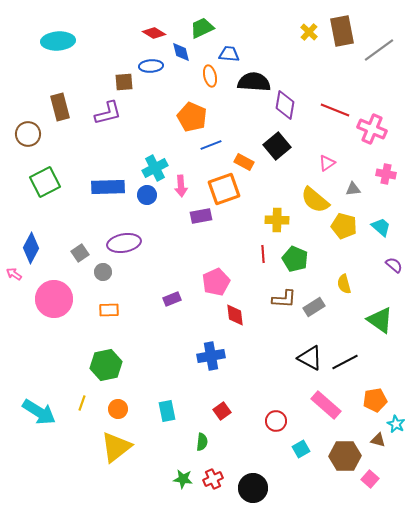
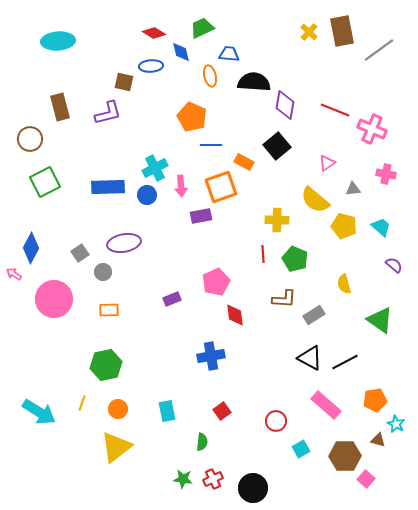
brown square at (124, 82): rotated 18 degrees clockwise
brown circle at (28, 134): moved 2 px right, 5 px down
blue line at (211, 145): rotated 20 degrees clockwise
orange square at (224, 189): moved 3 px left, 2 px up
gray rectangle at (314, 307): moved 8 px down
pink square at (370, 479): moved 4 px left
